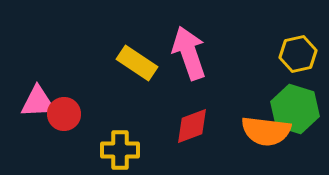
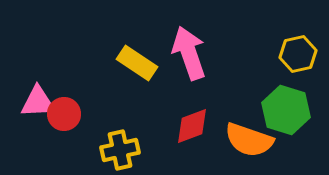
green hexagon: moved 9 px left, 1 px down
orange semicircle: moved 17 px left, 9 px down; rotated 12 degrees clockwise
yellow cross: rotated 12 degrees counterclockwise
